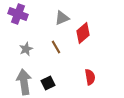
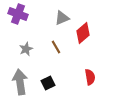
gray arrow: moved 4 px left
